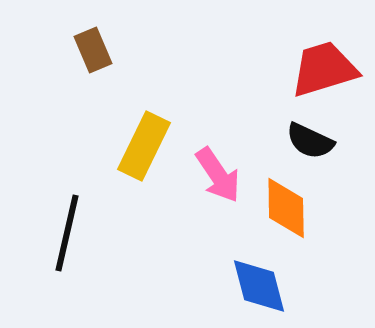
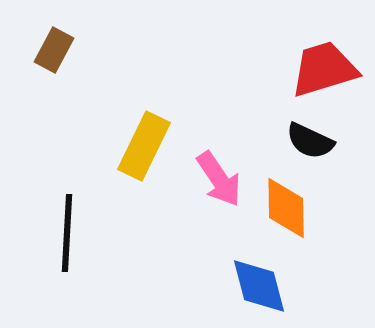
brown rectangle: moved 39 px left; rotated 51 degrees clockwise
pink arrow: moved 1 px right, 4 px down
black line: rotated 10 degrees counterclockwise
